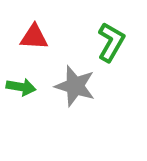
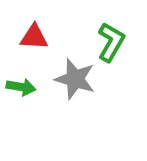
gray star: moved 7 px up
